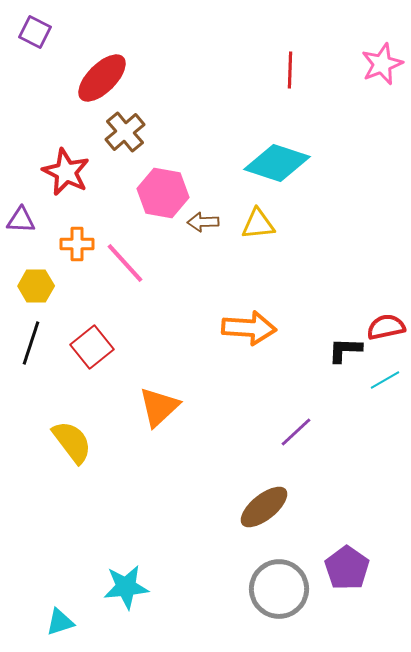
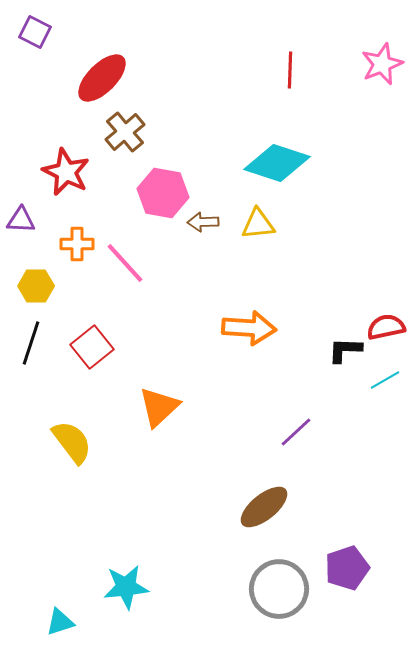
purple pentagon: rotated 18 degrees clockwise
